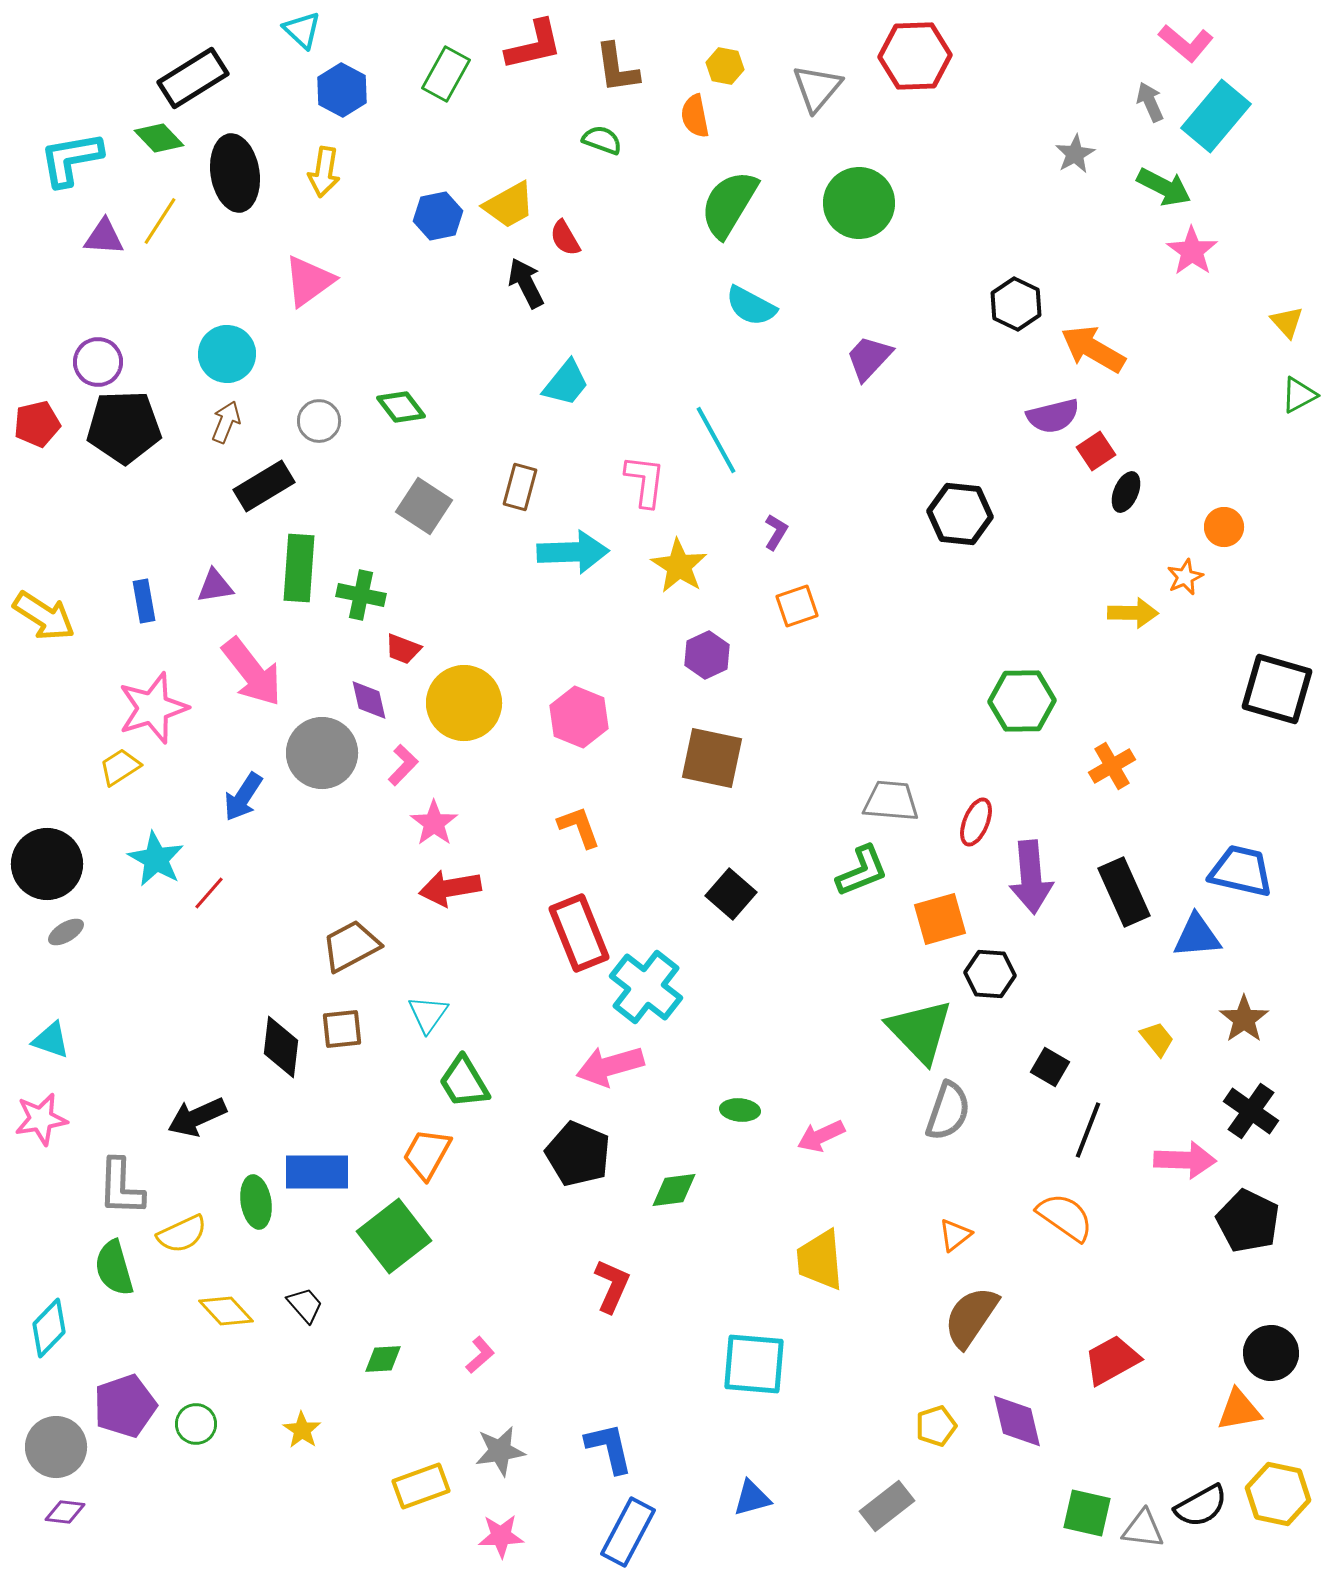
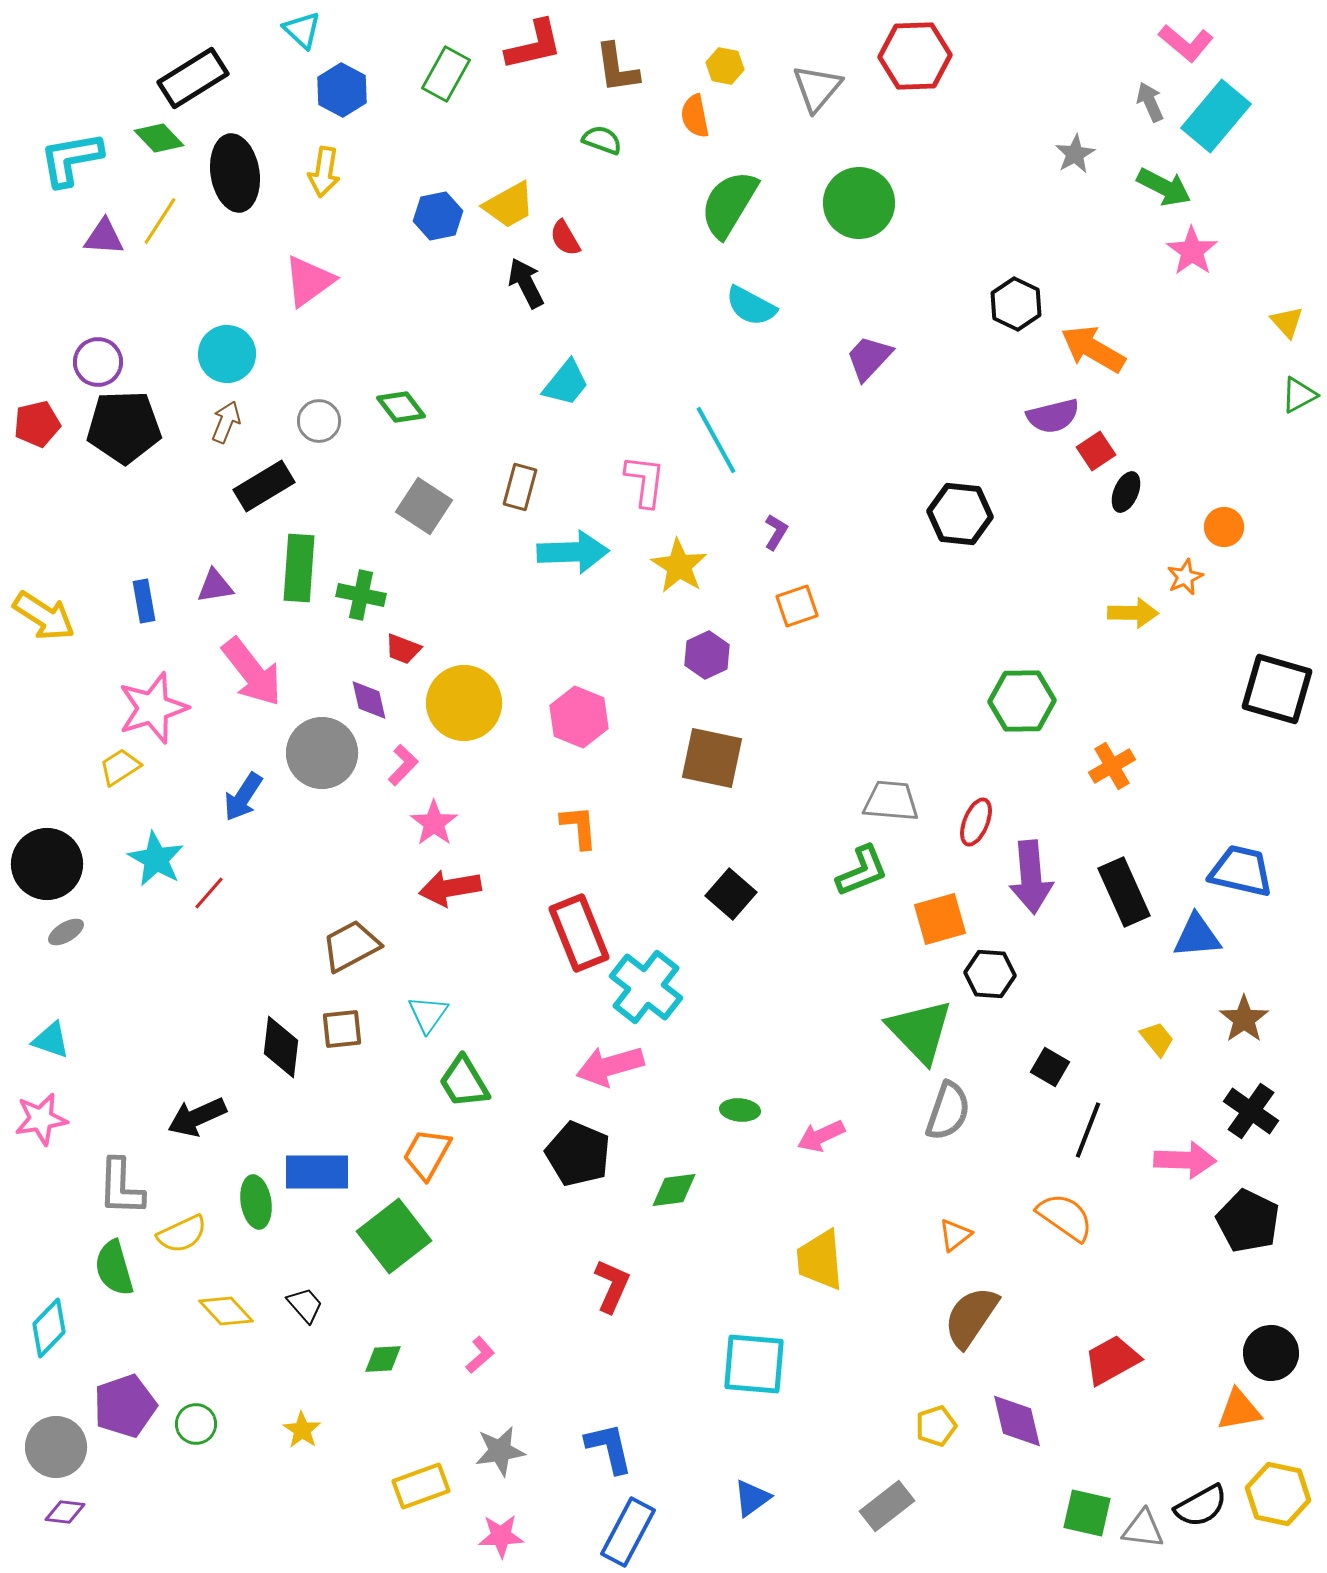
orange L-shape at (579, 827): rotated 15 degrees clockwise
blue triangle at (752, 1498): rotated 21 degrees counterclockwise
